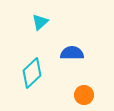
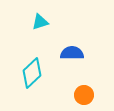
cyan triangle: rotated 24 degrees clockwise
